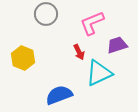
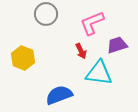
red arrow: moved 2 px right, 1 px up
cyan triangle: rotated 32 degrees clockwise
